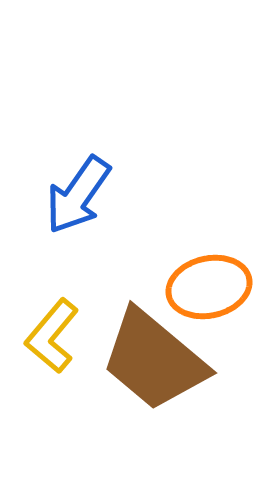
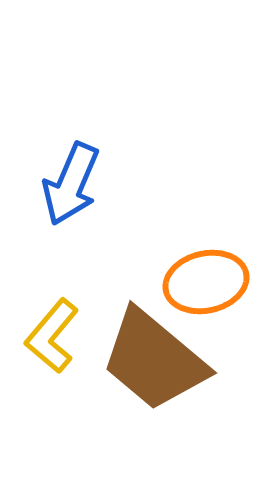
blue arrow: moved 7 px left, 11 px up; rotated 12 degrees counterclockwise
orange ellipse: moved 3 px left, 5 px up
